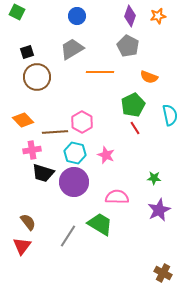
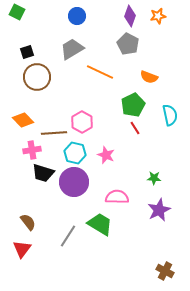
gray pentagon: moved 2 px up
orange line: rotated 24 degrees clockwise
brown line: moved 1 px left, 1 px down
red triangle: moved 3 px down
brown cross: moved 2 px right, 2 px up
